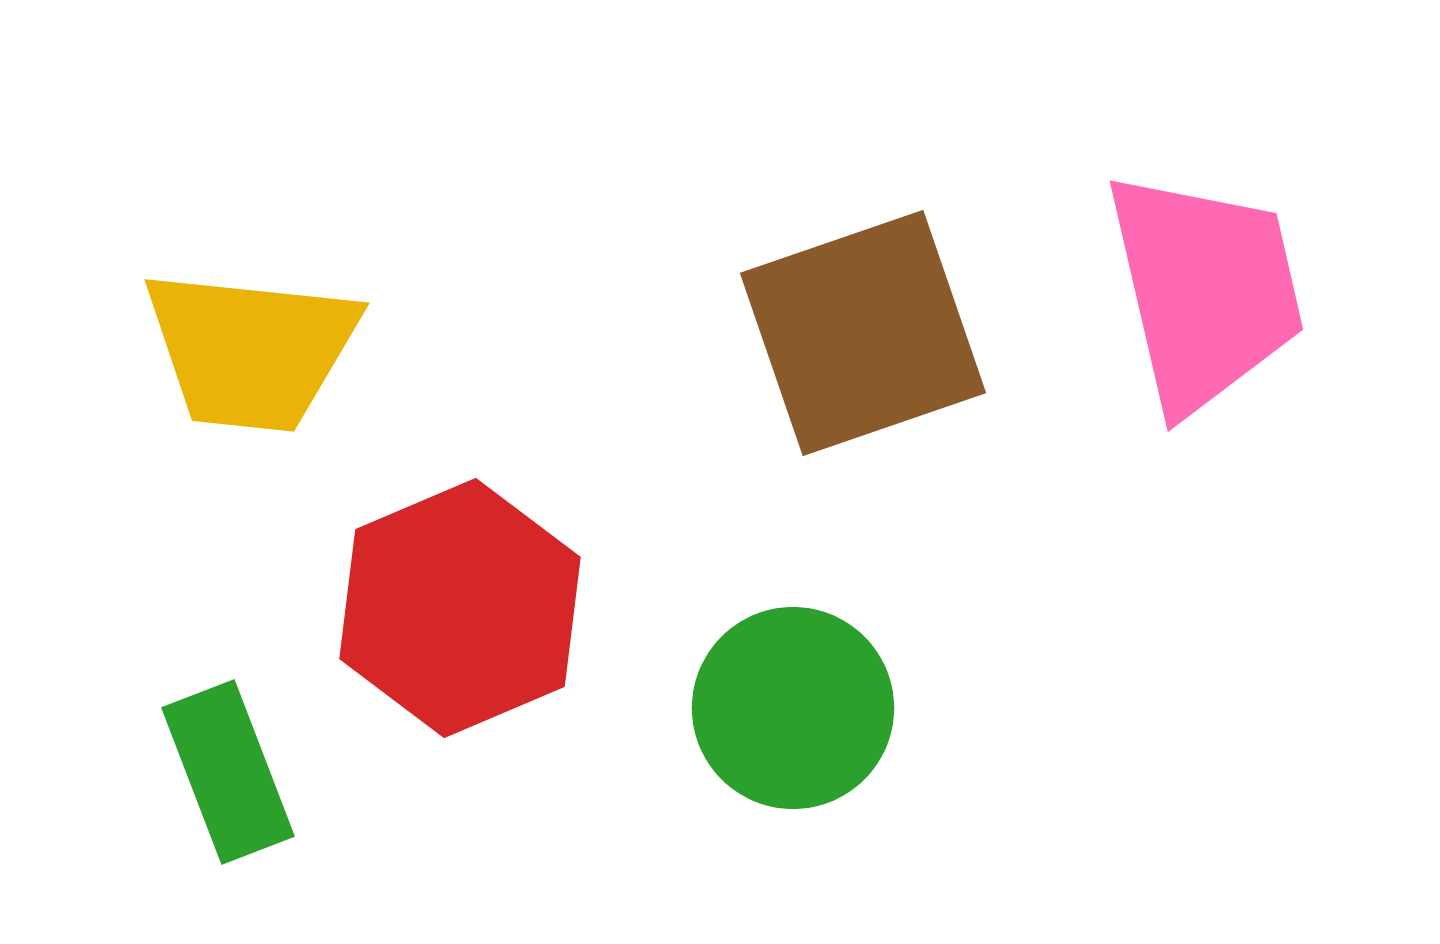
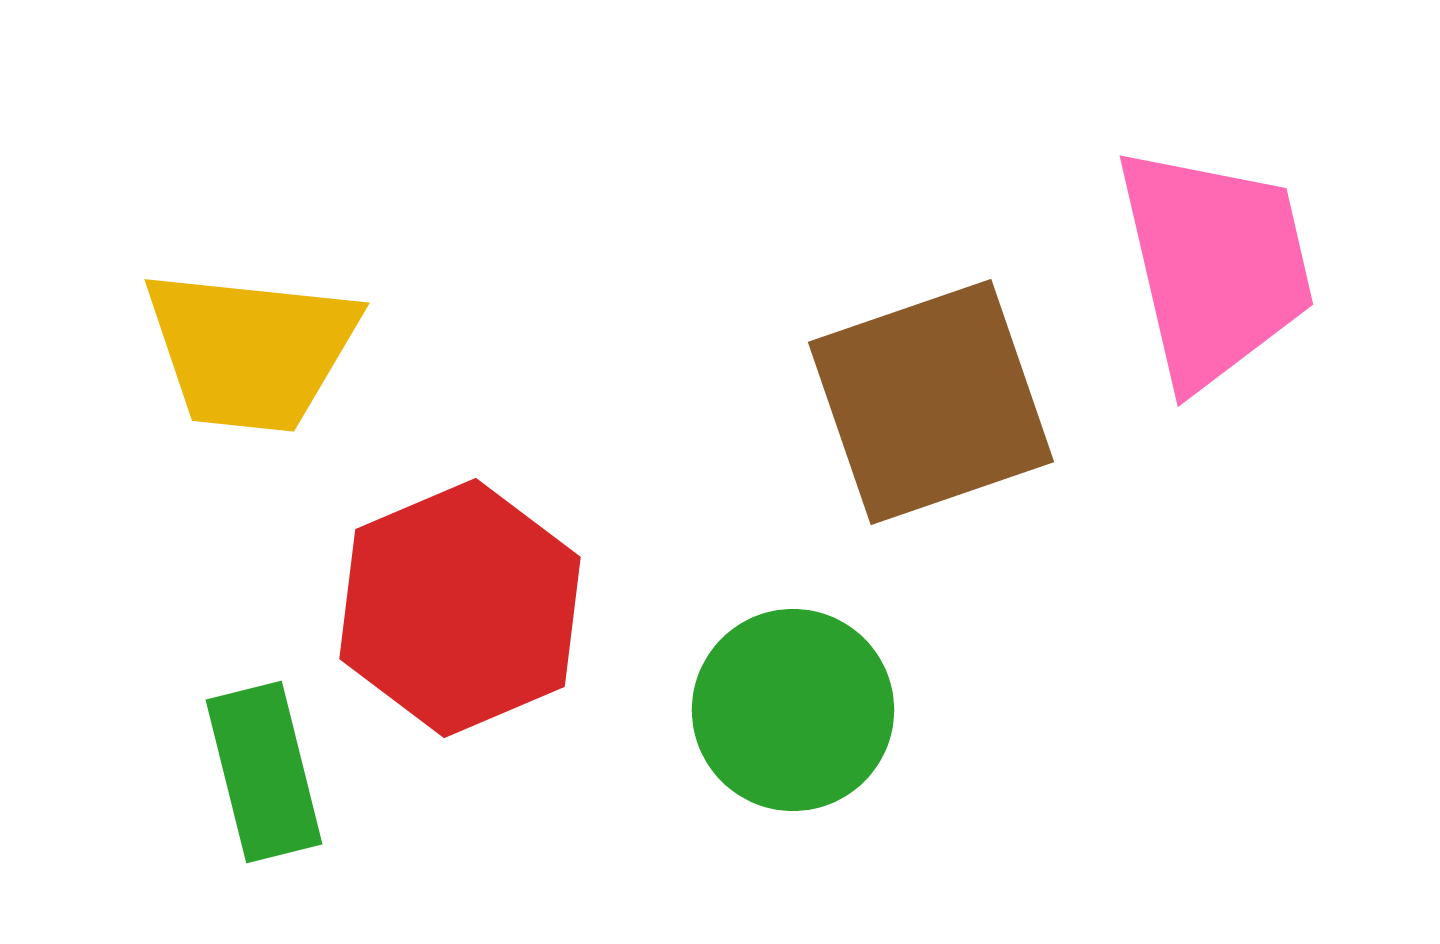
pink trapezoid: moved 10 px right, 25 px up
brown square: moved 68 px right, 69 px down
green circle: moved 2 px down
green rectangle: moved 36 px right; rotated 7 degrees clockwise
